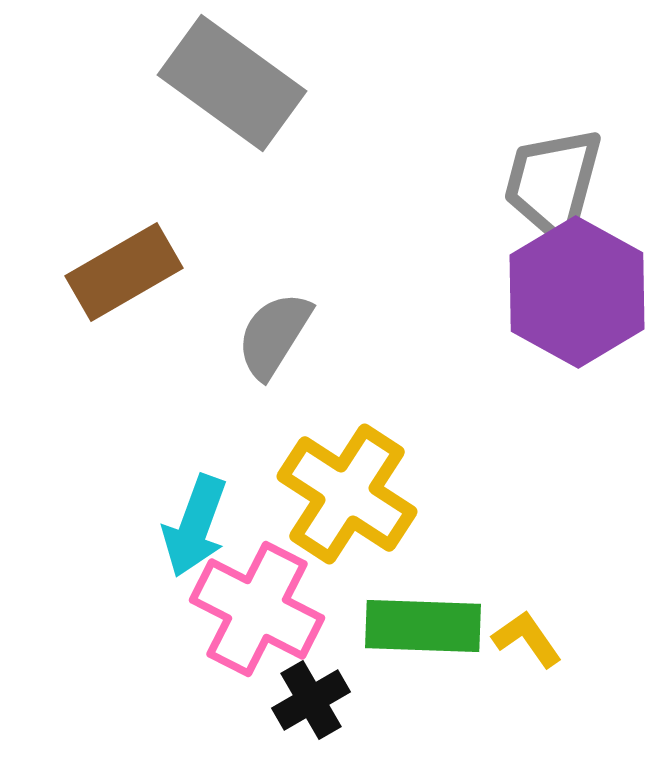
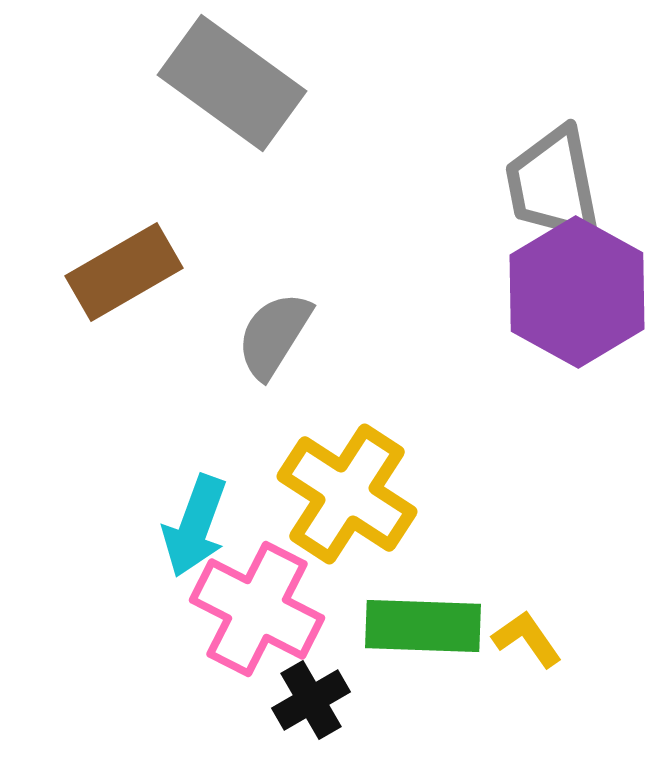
gray trapezoid: rotated 26 degrees counterclockwise
